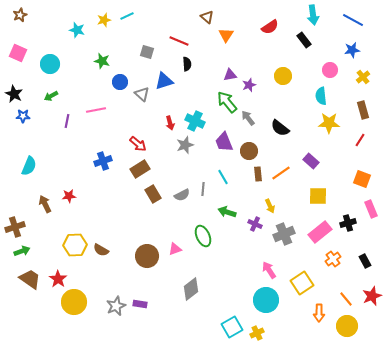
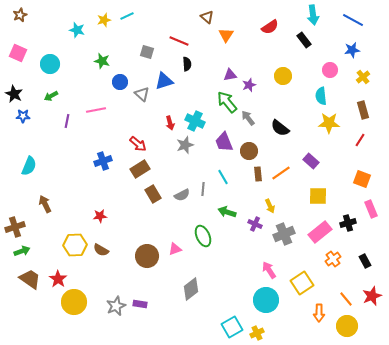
red star at (69, 196): moved 31 px right, 20 px down
